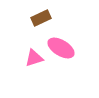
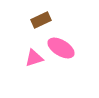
brown rectangle: moved 2 px down
